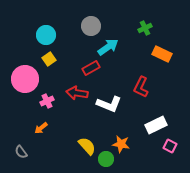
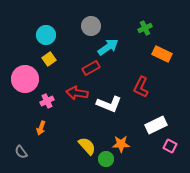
orange arrow: rotated 32 degrees counterclockwise
orange star: rotated 12 degrees counterclockwise
